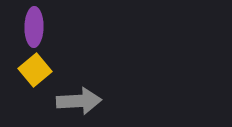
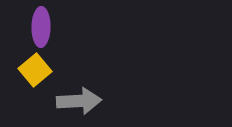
purple ellipse: moved 7 px right
